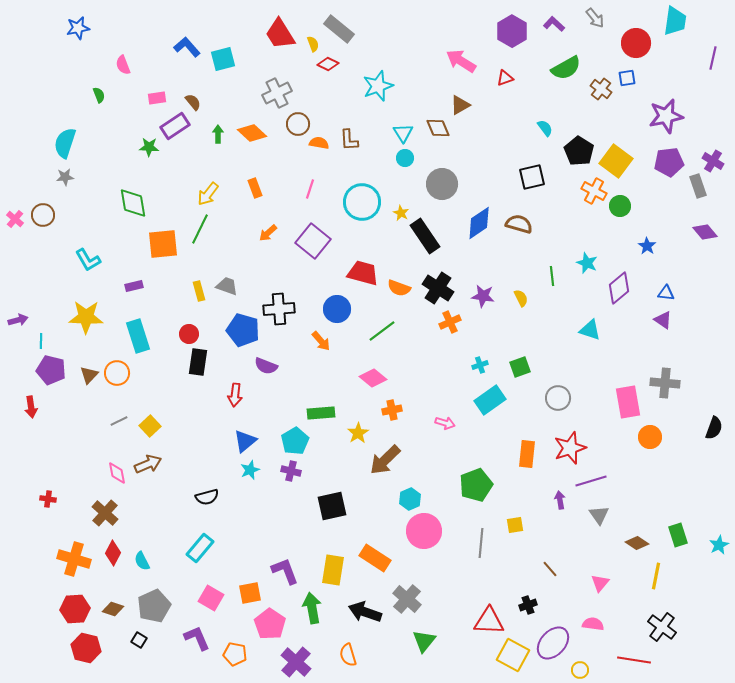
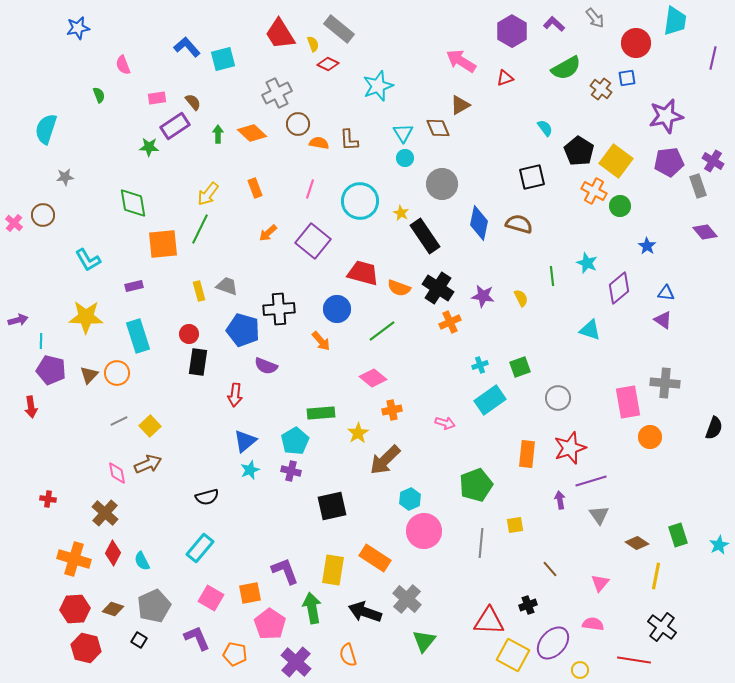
cyan semicircle at (65, 143): moved 19 px left, 14 px up
cyan circle at (362, 202): moved 2 px left, 1 px up
pink cross at (15, 219): moved 1 px left, 4 px down
blue diamond at (479, 223): rotated 44 degrees counterclockwise
